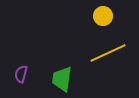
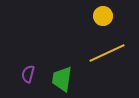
yellow line: moved 1 px left
purple semicircle: moved 7 px right
